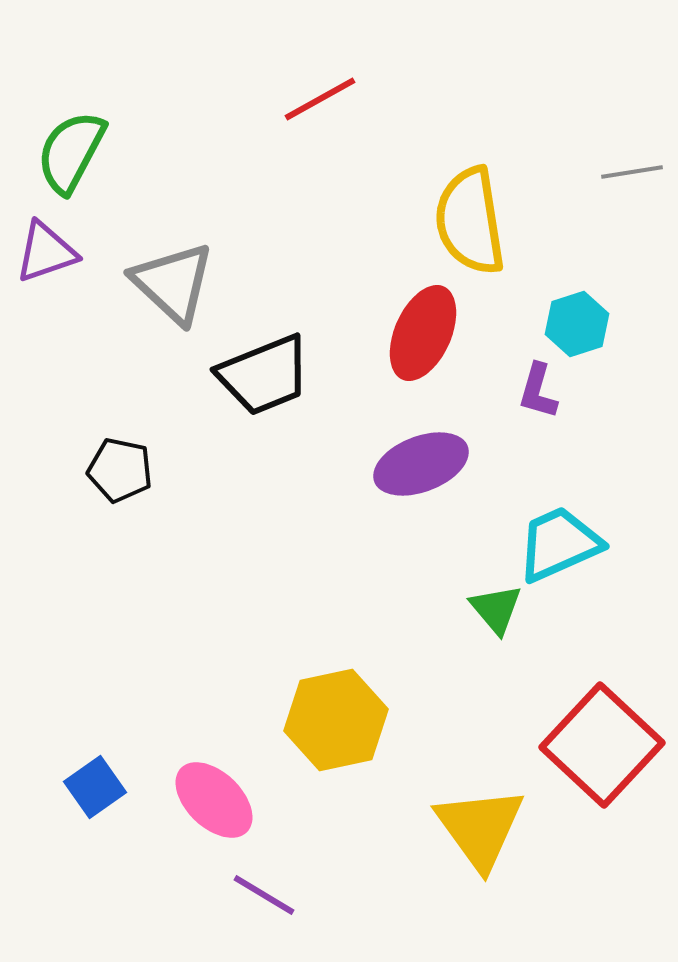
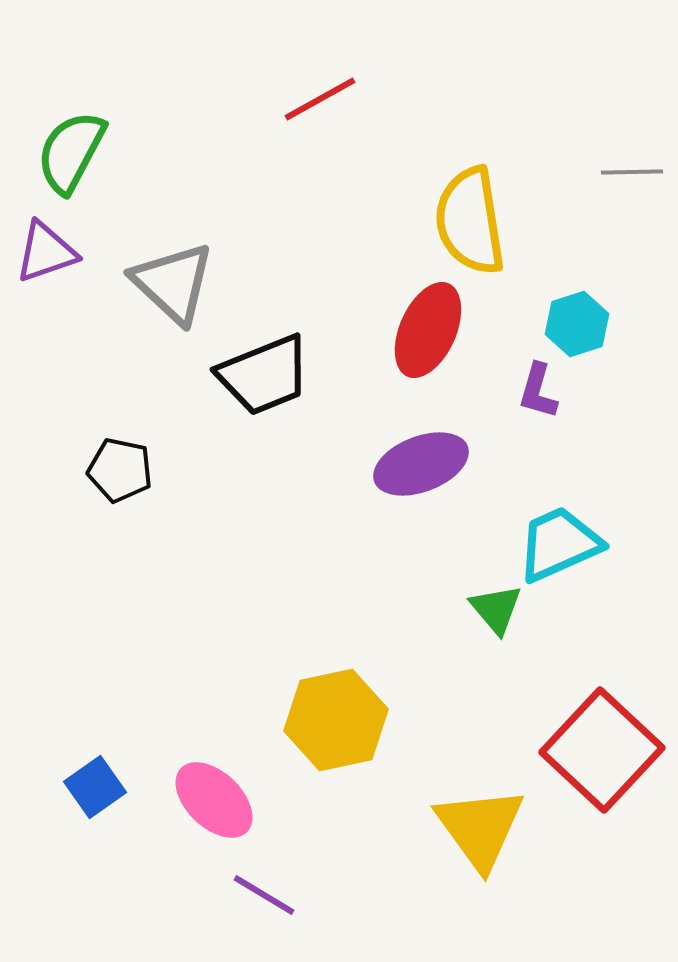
gray line: rotated 8 degrees clockwise
red ellipse: moved 5 px right, 3 px up
red square: moved 5 px down
